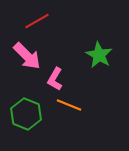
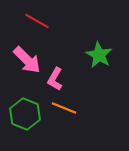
red line: rotated 60 degrees clockwise
pink arrow: moved 4 px down
orange line: moved 5 px left, 3 px down
green hexagon: moved 1 px left
